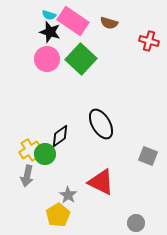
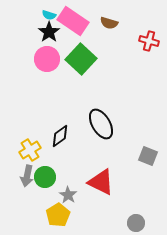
black star: moved 1 px left; rotated 20 degrees clockwise
green circle: moved 23 px down
